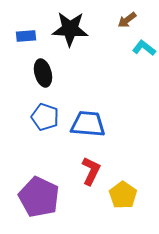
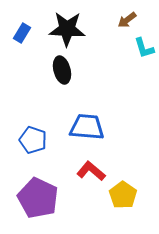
black star: moved 3 px left
blue rectangle: moved 4 px left, 3 px up; rotated 54 degrees counterclockwise
cyan L-shape: rotated 145 degrees counterclockwise
black ellipse: moved 19 px right, 3 px up
blue pentagon: moved 12 px left, 23 px down
blue trapezoid: moved 1 px left, 3 px down
red L-shape: rotated 76 degrees counterclockwise
purple pentagon: moved 1 px left, 1 px down
